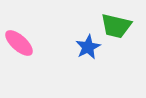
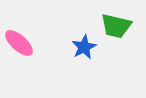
blue star: moved 4 px left
